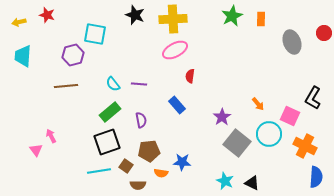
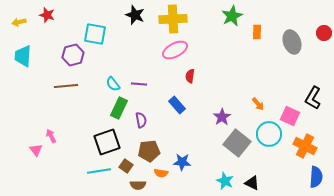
orange rectangle: moved 4 px left, 13 px down
green rectangle: moved 9 px right, 4 px up; rotated 25 degrees counterclockwise
